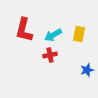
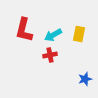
blue star: moved 2 px left, 9 px down
